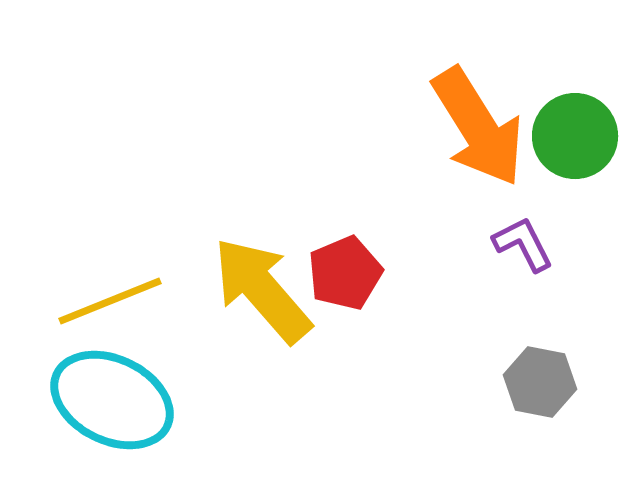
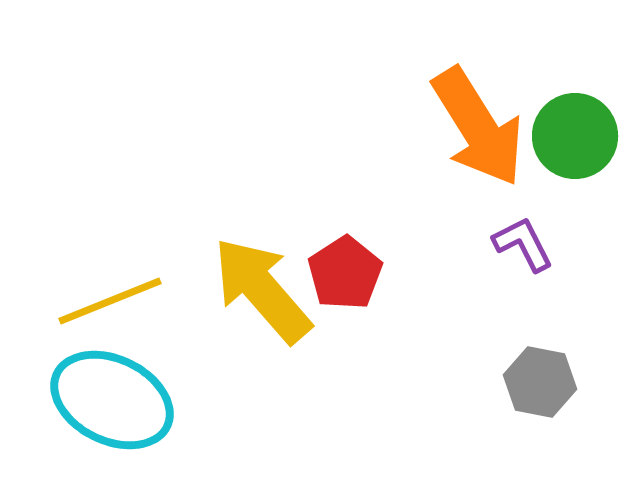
red pentagon: rotated 10 degrees counterclockwise
